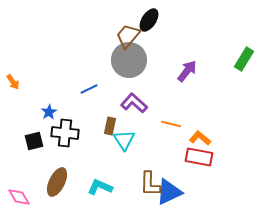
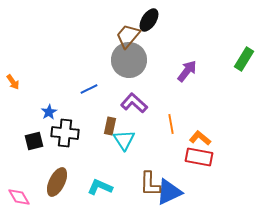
orange line: rotated 66 degrees clockwise
